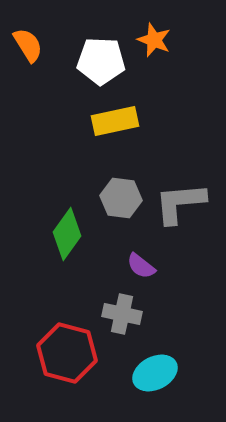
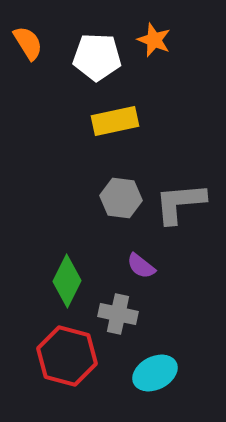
orange semicircle: moved 2 px up
white pentagon: moved 4 px left, 4 px up
green diamond: moved 47 px down; rotated 9 degrees counterclockwise
gray cross: moved 4 px left
red hexagon: moved 3 px down
